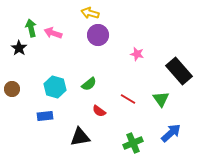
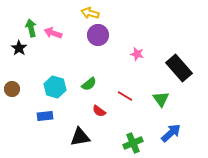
black rectangle: moved 3 px up
red line: moved 3 px left, 3 px up
